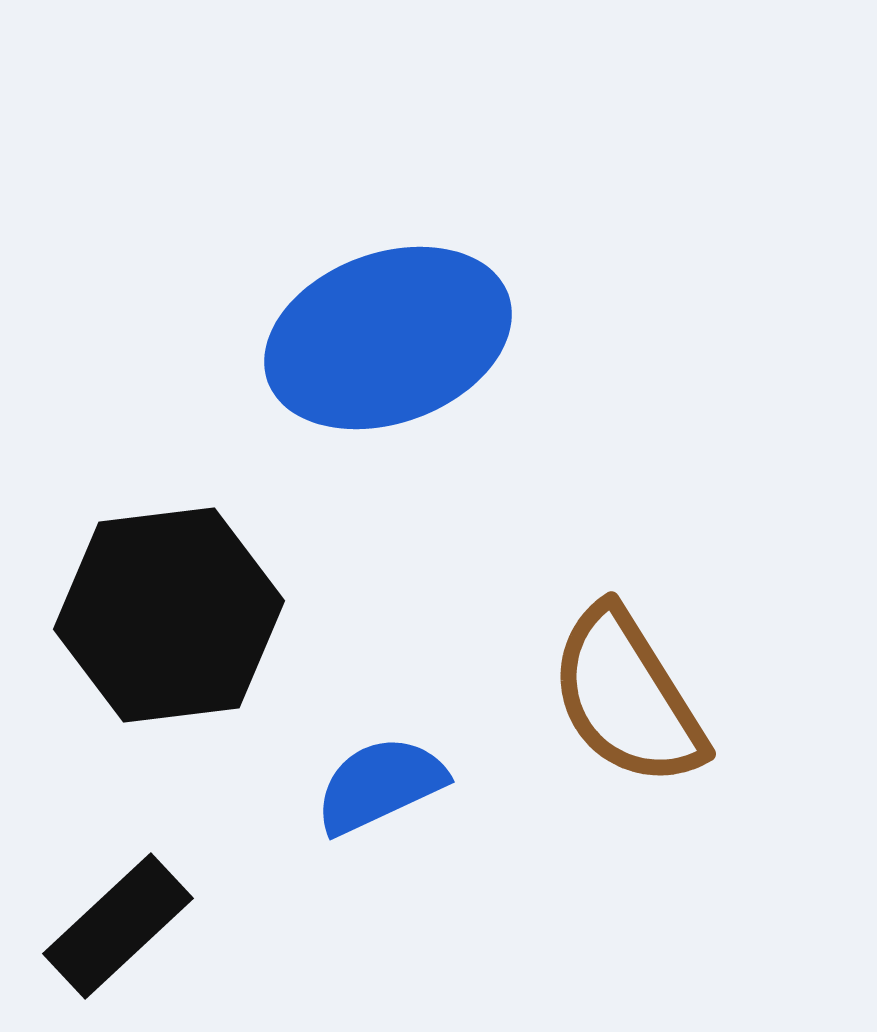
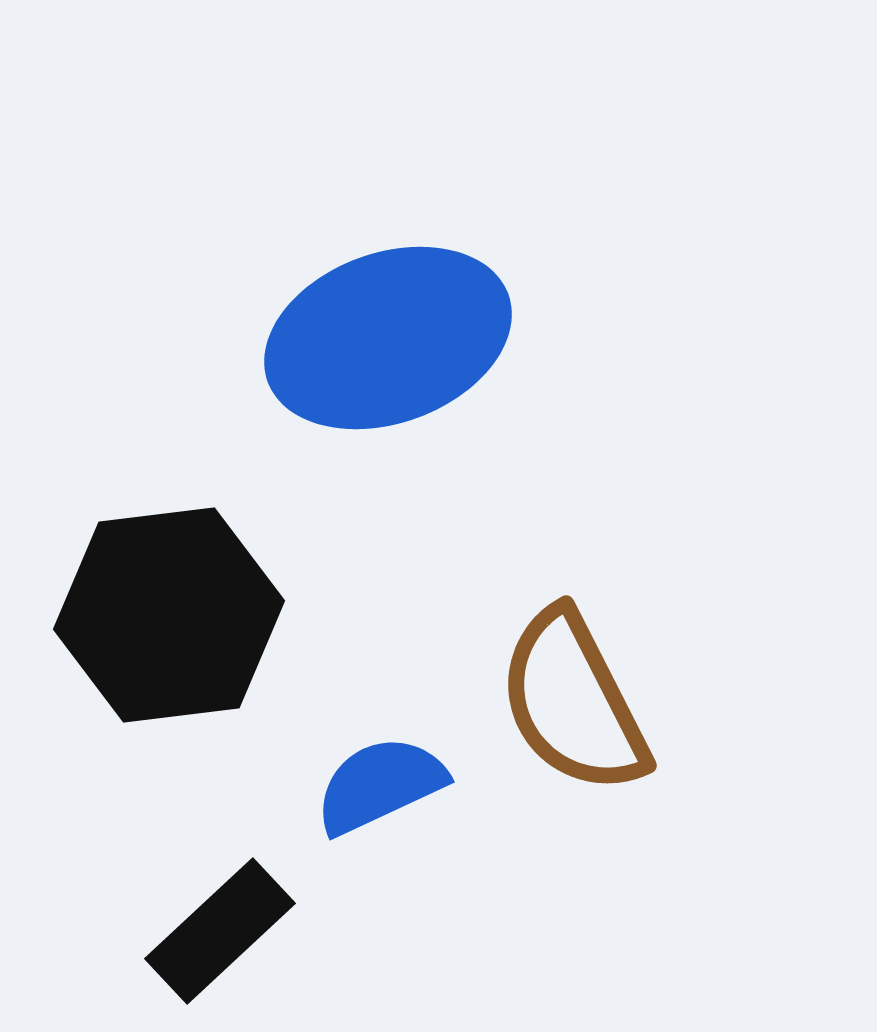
brown semicircle: moved 54 px left, 5 px down; rotated 5 degrees clockwise
black rectangle: moved 102 px right, 5 px down
